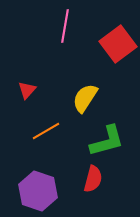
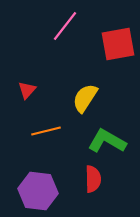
pink line: rotated 28 degrees clockwise
red square: rotated 27 degrees clockwise
orange line: rotated 16 degrees clockwise
green L-shape: rotated 135 degrees counterclockwise
red semicircle: rotated 16 degrees counterclockwise
purple hexagon: rotated 12 degrees counterclockwise
